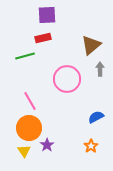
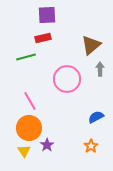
green line: moved 1 px right, 1 px down
